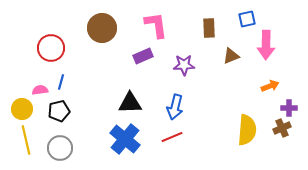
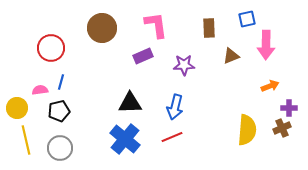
yellow circle: moved 5 px left, 1 px up
